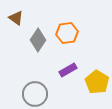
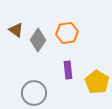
brown triangle: moved 12 px down
purple rectangle: rotated 66 degrees counterclockwise
gray circle: moved 1 px left, 1 px up
